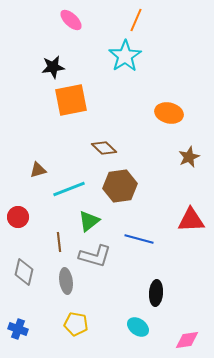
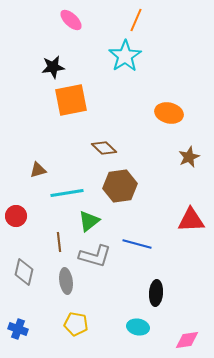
cyan line: moved 2 px left, 4 px down; rotated 12 degrees clockwise
red circle: moved 2 px left, 1 px up
blue line: moved 2 px left, 5 px down
cyan ellipse: rotated 25 degrees counterclockwise
